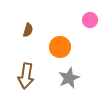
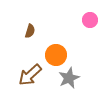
brown semicircle: moved 2 px right, 1 px down
orange circle: moved 4 px left, 8 px down
brown arrow: moved 4 px right, 1 px up; rotated 40 degrees clockwise
